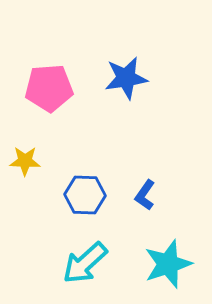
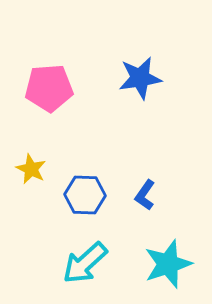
blue star: moved 14 px right
yellow star: moved 6 px right, 8 px down; rotated 24 degrees clockwise
